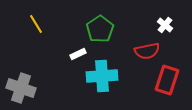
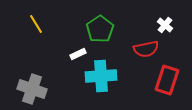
red semicircle: moved 1 px left, 2 px up
cyan cross: moved 1 px left
gray cross: moved 11 px right, 1 px down
